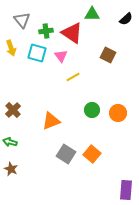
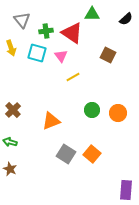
brown star: moved 1 px left
